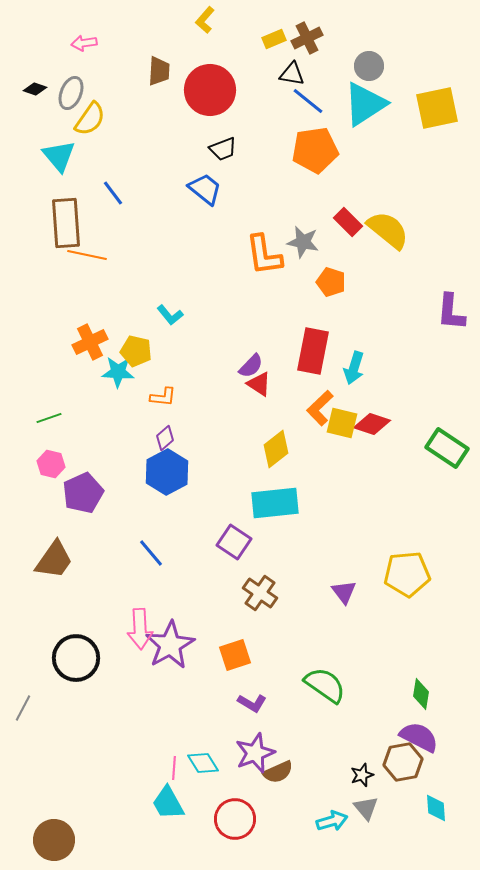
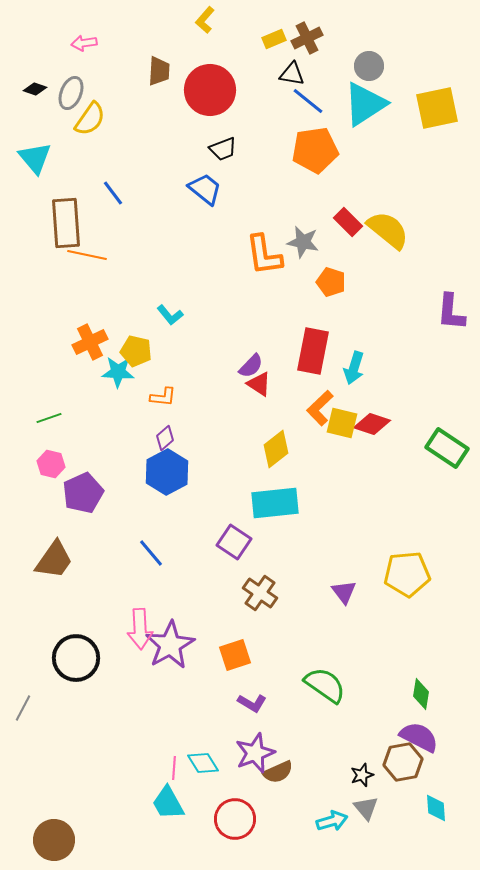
cyan triangle at (59, 156): moved 24 px left, 2 px down
